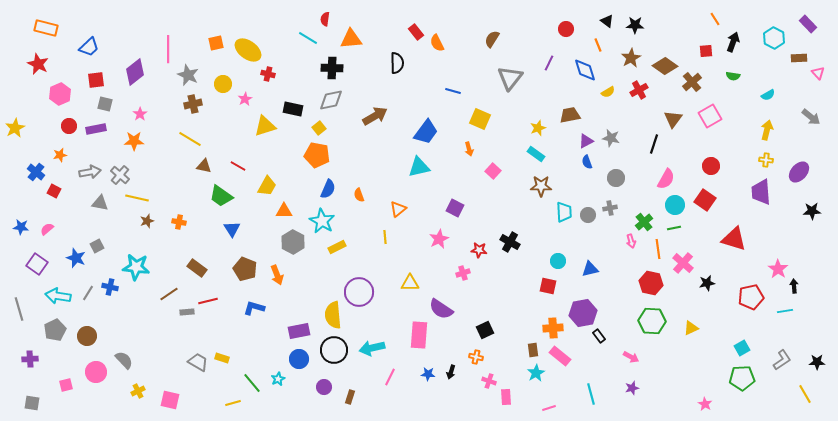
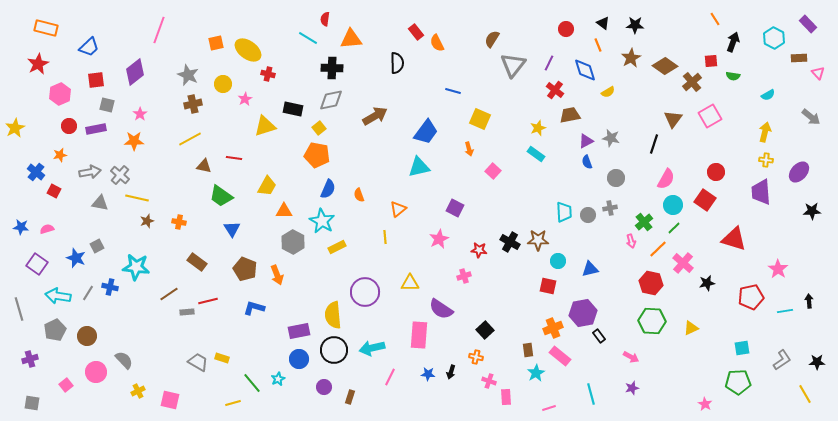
black triangle at (607, 21): moved 4 px left, 2 px down
pink line at (168, 49): moved 9 px left, 19 px up; rotated 20 degrees clockwise
red square at (706, 51): moved 5 px right, 10 px down
red star at (38, 64): rotated 20 degrees clockwise
gray triangle at (510, 78): moved 3 px right, 13 px up
red cross at (639, 90): moved 84 px left; rotated 24 degrees counterclockwise
gray square at (105, 104): moved 2 px right, 1 px down
yellow arrow at (767, 130): moved 2 px left, 2 px down
yellow line at (190, 139): rotated 60 degrees counterclockwise
red line at (238, 166): moved 4 px left, 8 px up; rotated 21 degrees counterclockwise
red circle at (711, 166): moved 5 px right, 6 px down
brown star at (541, 186): moved 3 px left, 54 px down
cyan circle at (675, 205): moved 2 px left
green line at (674, 228): rotated 32 degrees counterclockwise
pink semicircle at (47, 229): rotated 24 degrees clockwise
orange line at (658, 249): rotated 54 degrees clockwise
brown rectangle at (197, 268): moved 6 px up
pink cross at (463, 273): moved 1 px right, 3 px down
black arrow at (794, 286): moved 15 px right, 15 px down
purple circle at (359, 292): moved 6 px right
orange cross at (553, 328): rotated 18 degrees counterclockwise
black square at (485, 330): rotated 18 degrees counterclockwise
cyan square at (742, 348): rotated 21 degrees clockwise
brown rectangle at (533, 350): moved 5 px left
purple cross at (30, 359): rotated 14 degrees counterclockwise
green pentagon at (742, 378): moved 4 px left, 4 px down
pink square at (66, 385): rotated 24 degrees counterclockwise
